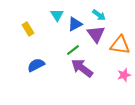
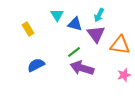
cyan arrow: rotated 80 degrees clockwise
blue triangle: rotated 42 degrees clockwise
green line: moved 1 px right, 2 px down
purple arrow: rotated 20 degrees counterclockwise
